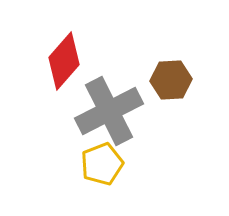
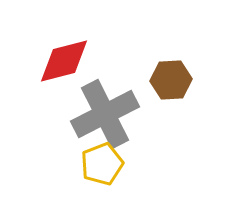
red diamond: rotated 34 degrees clockwise
gray cross: moved 4 px left, 3 px down
